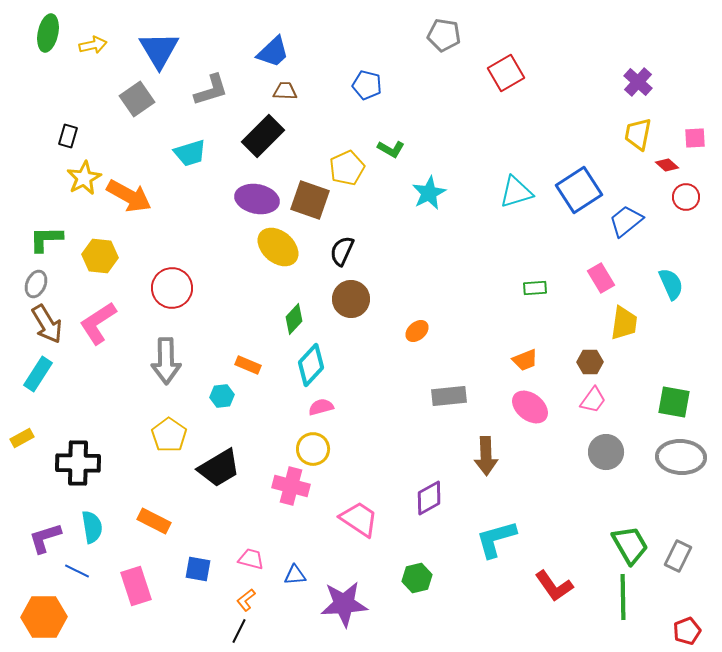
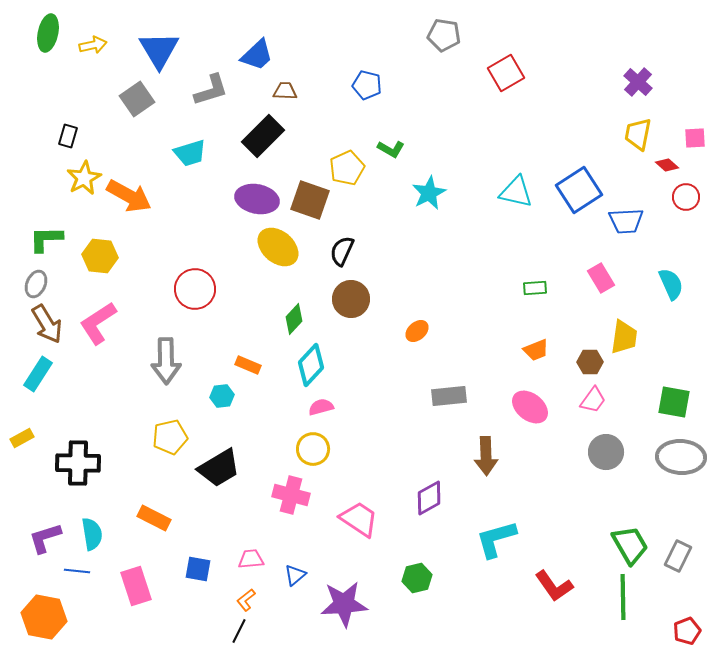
blue trapezoid at (273, 52): moved 16 px left, 3 px down
cyan triangle at (516, 192): rotated 30 degrees clockwise
blue trapezoid at (626, 221): rotated 144 degrees counterclockwise
red circle at (172, 288): moved 23 px right, 1 px down
yellow trapezoid at (624, 323): moved 14 px down
orange trapezoid at (525, 360): moved 11 px right, 10 px up
yellow pentagon at (169, 435): moved 1 px right, 2 px down; rotated 24 degrees clockwise
pink cross at (291, 486): moved 9 px down
orange rectangle at (154, 521): moved 3 px up
cyan semicircle at (92, 527): moved 7 px down
pink trapezoid at (251, 559): rotated 20 degrees counterclockwise
blue line at (77, 571): rotated 20 degrees counterclockwise
blue triangle at (295, 575): rotated 35 degrees counterclockwise
orange hexagon at (44, 617): rotated 12 degrees clockwise
